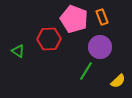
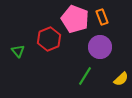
pink pentagon: moved 1 px right
red hexagon: rotated 20 degrees counterclockwise
green triangle: rotated 16 degrees clockwise
green line: moved 1 px left, 5 px down
yellow semicircle: moved 3 px right, 2 px up
